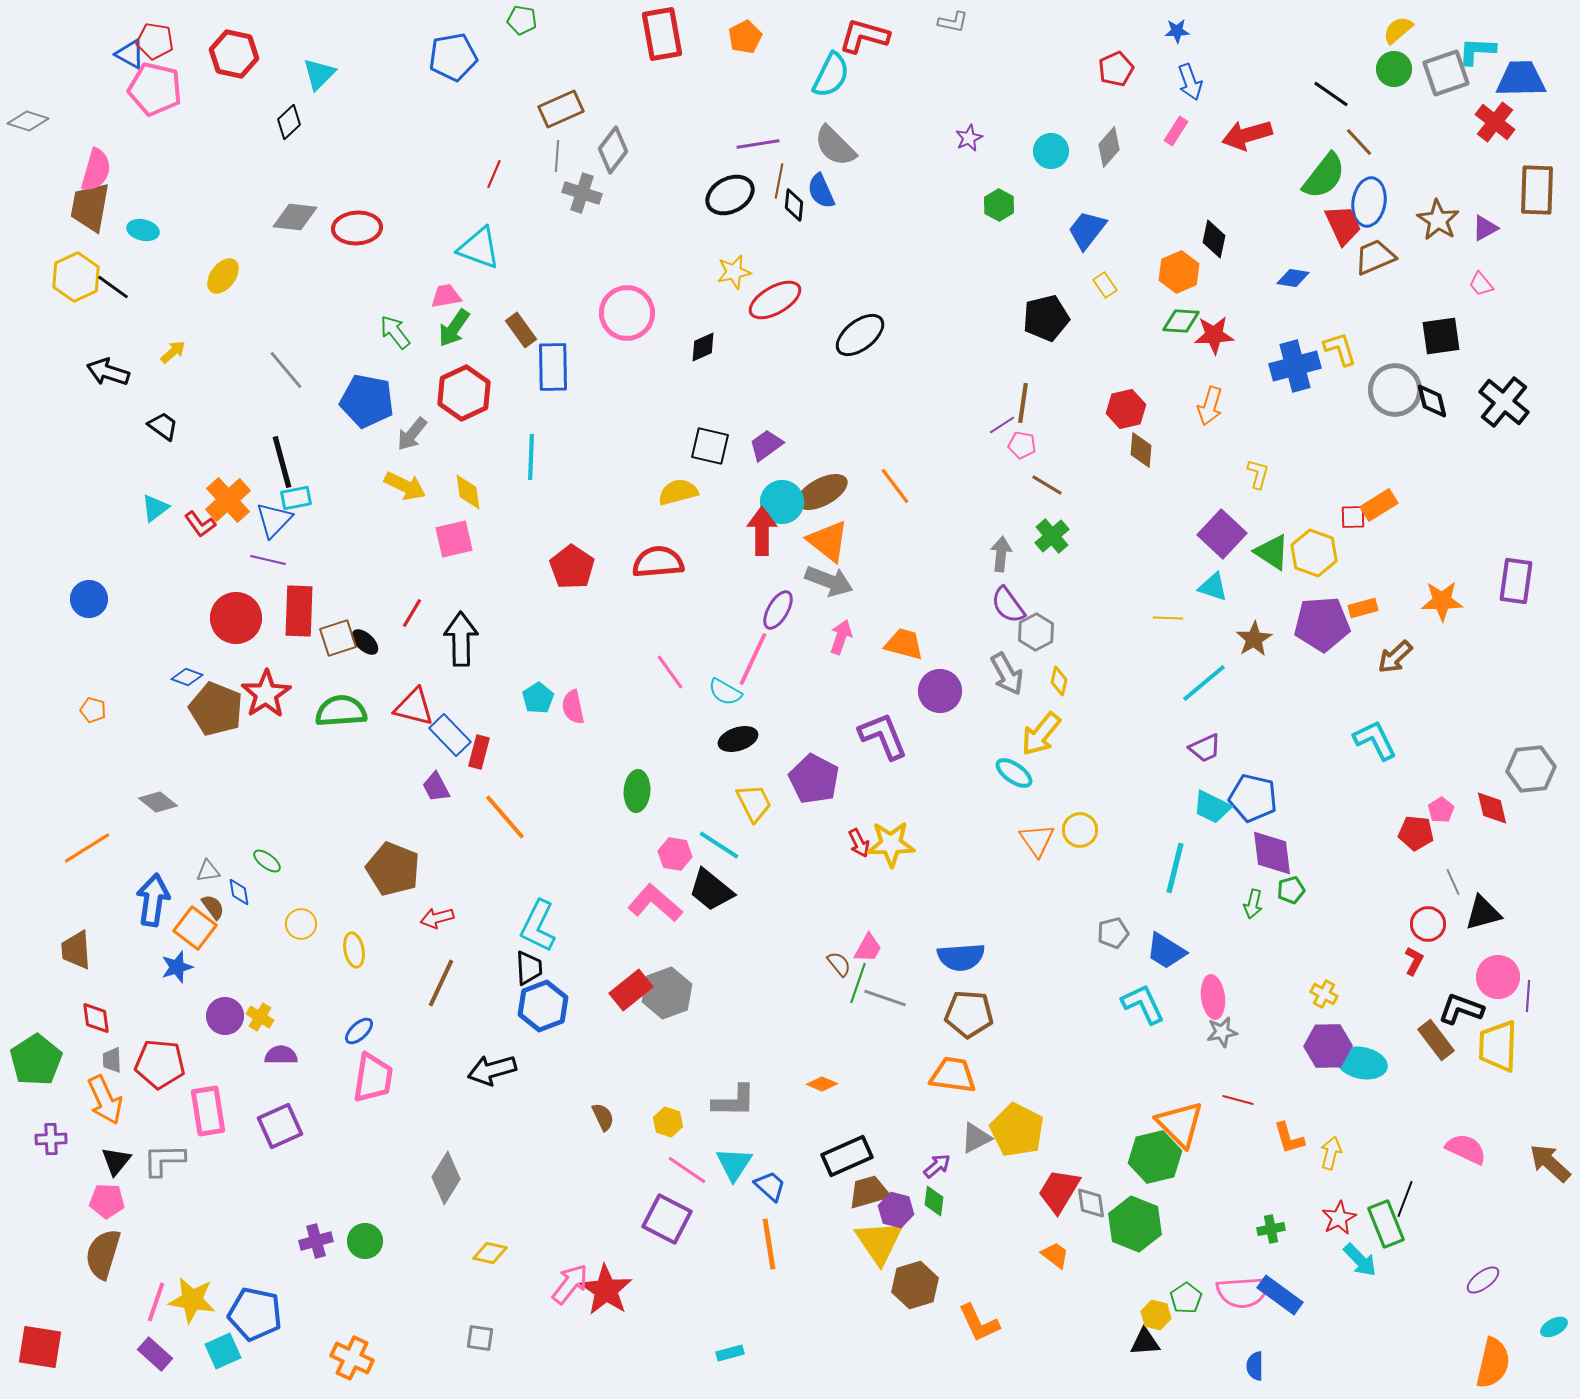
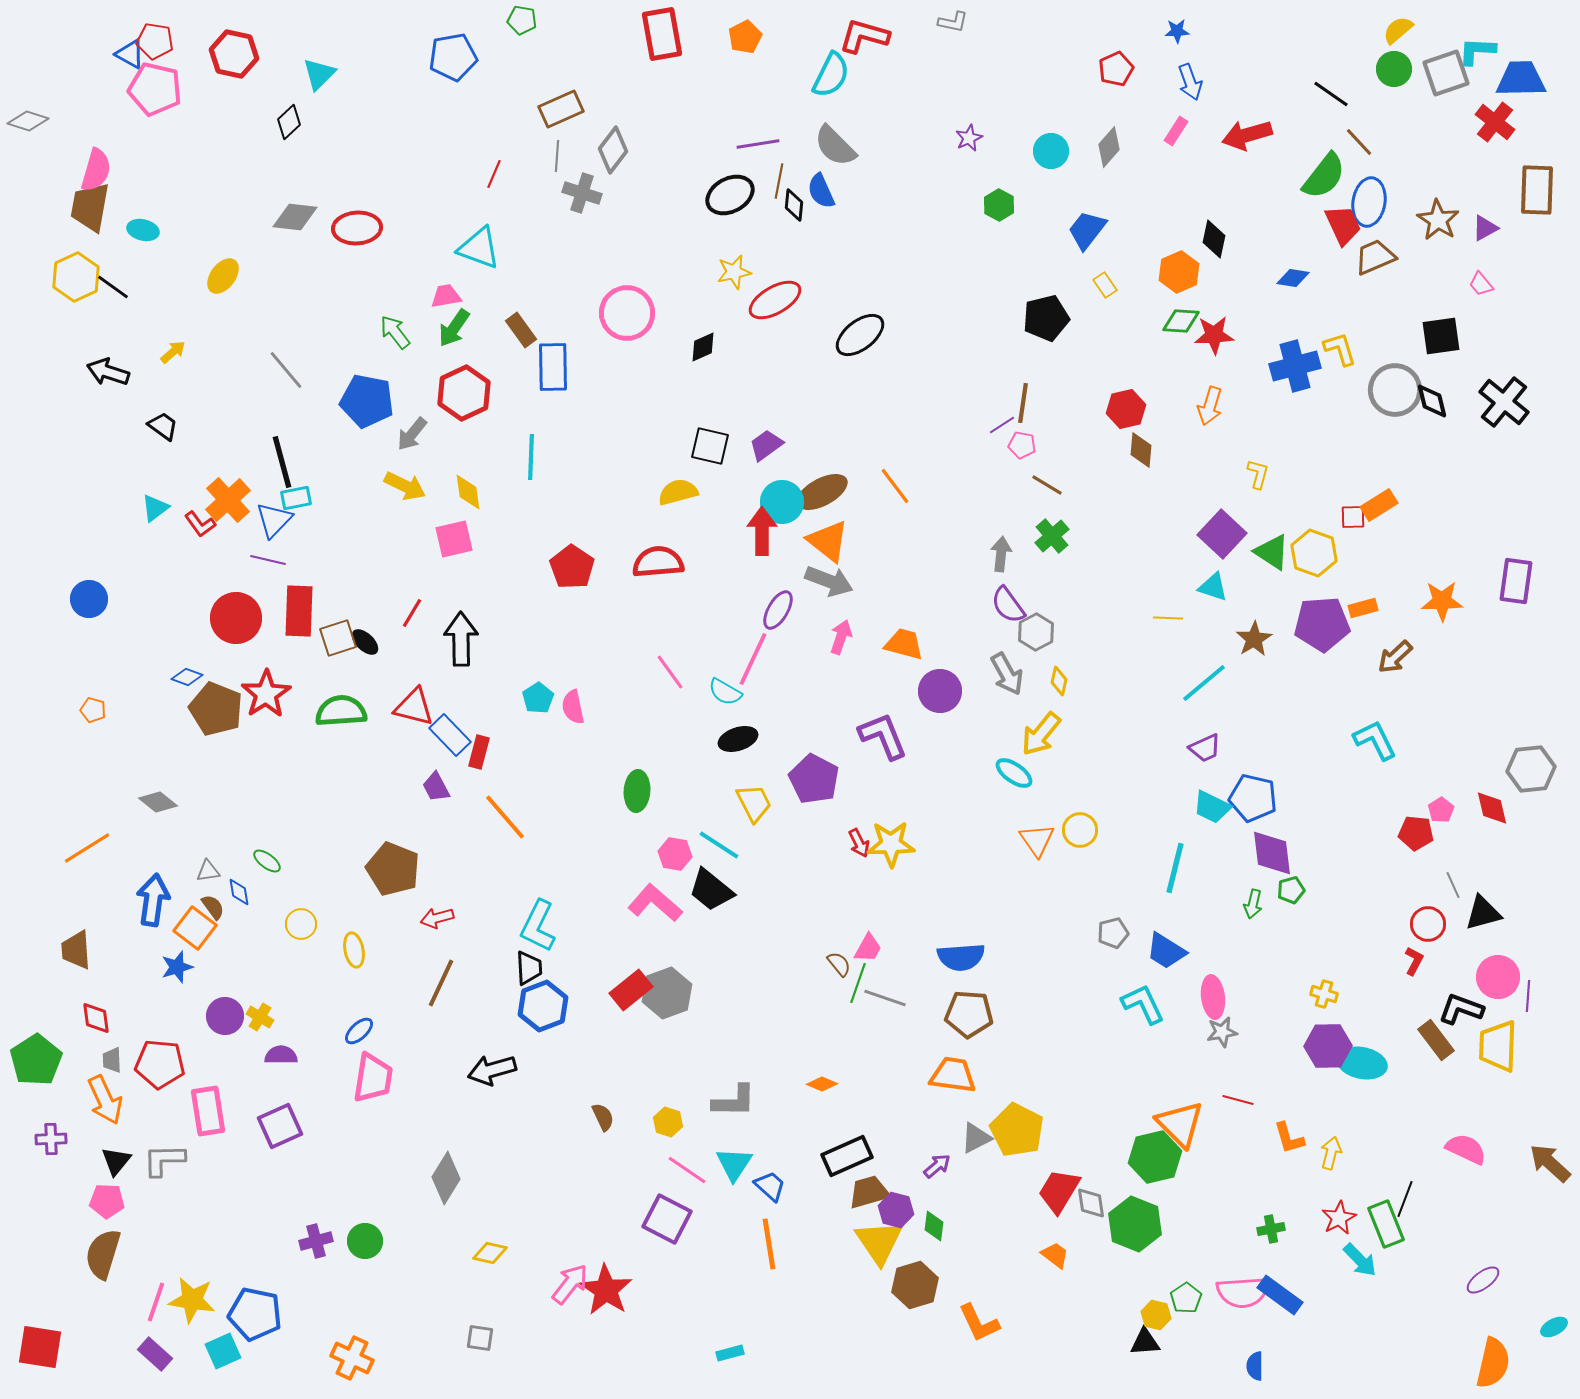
gray line at (1453, 882): moved 3 px down
yellow cross at (1324, 994): rotated 12 degrees counterclockwise
green diamond at (934, 1201): moved 25 px down
